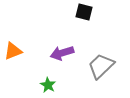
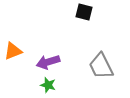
purple arrow: moved 14 px left, 9 px down
gray trapezoid: rotated 72 degrees counterclockwise
green star: rotated 14 degrees counterclockwise
